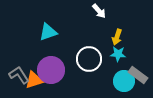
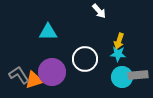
cyan triangle: rotated 18 degrees clockwise
yellow arrow: moved 2 px right, 4 px down
white circle: moved 4 px left
purple circle: moved 1 px right, 2 px down
gray rectangle: rotated 42 degrees counterclockwise
cyan circle: moved 2 px left, 4 px up
